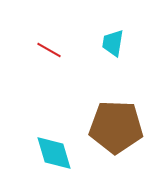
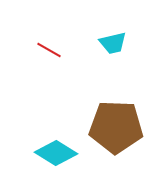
cyan trapezoid: rotated 112 degrees counterclockwise
cyan diamond: moved 2 px right; rotated 42 degrees counterclockwise
